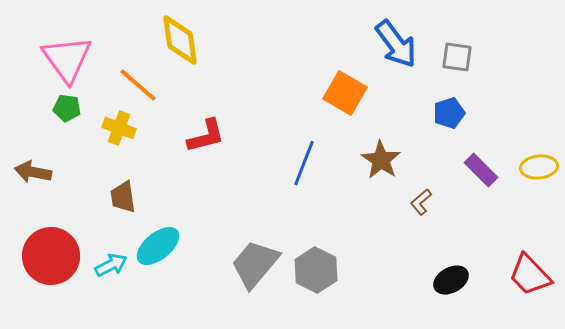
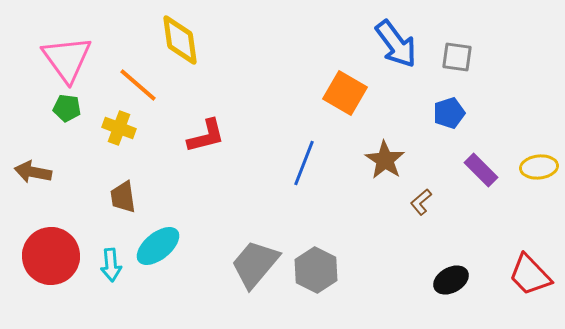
brown star: moved 4 px right
cyan arrow: rotated 112 degrees clockwise
